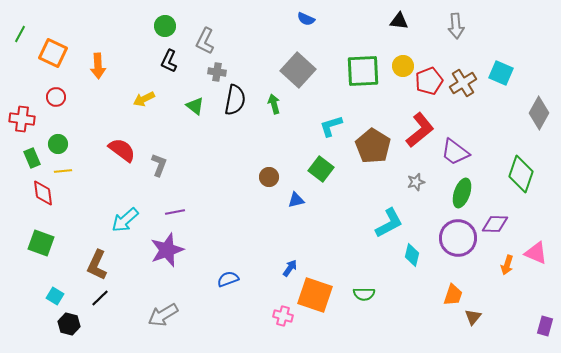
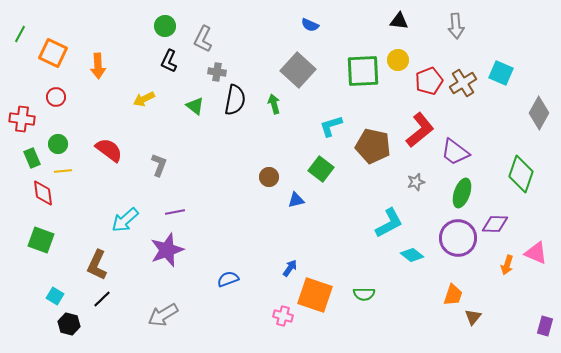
blue semicircle at (306, 19): moved 4 px right, 6 px down
gray L-shape at (205, 41): moved 2 px left, 2 px up
yellow circle at (403, 66): moved 5 px left, 6 px up
brown pentagon at (373, 146): rotated 20 degrees counterclockwise
red semicircle at (122, 150): moved 13 px left
green square at (41, 243): moved 3 px up
cyan diamond at (412, 255): rotated 65 degrees counterclockwise
black line at (100, 298): moved 2 px right, 1 px down
